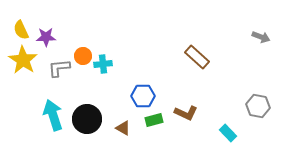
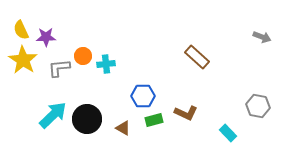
gray arrow: moved 1 px right
cyan cross: moved 3 px right
cyan arrow: rotated 64 degrees clockwise
